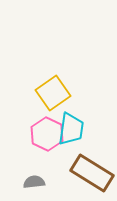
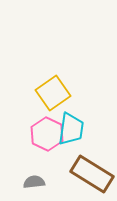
brown rectangle: moved 1 px down
